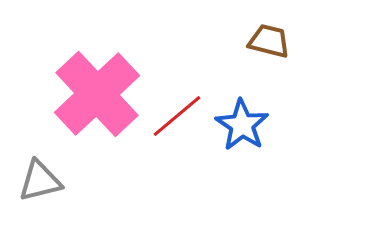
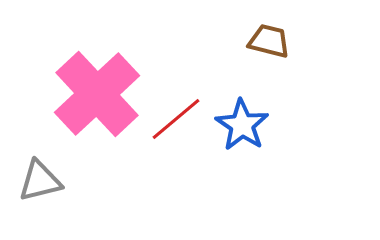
red line: moved 1 px left, 3 px down
